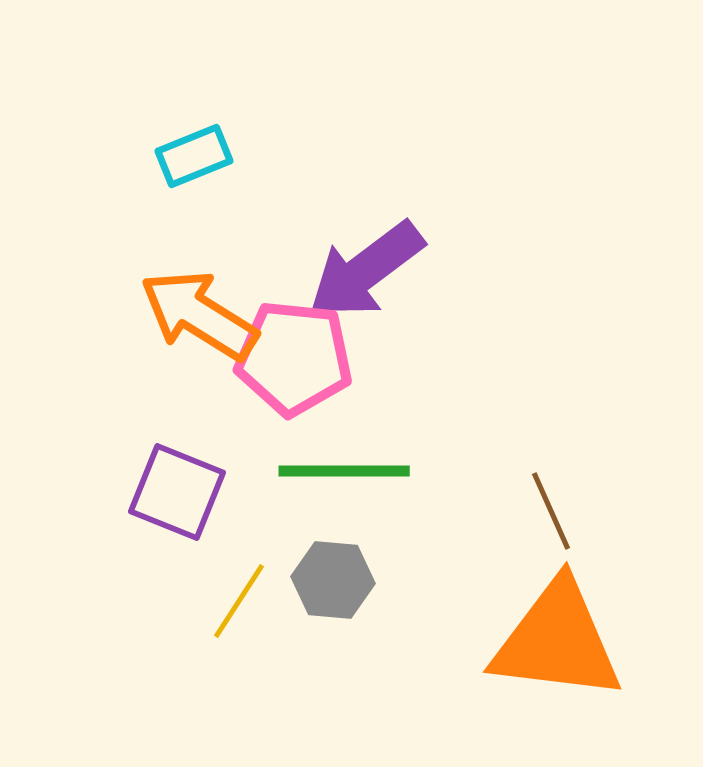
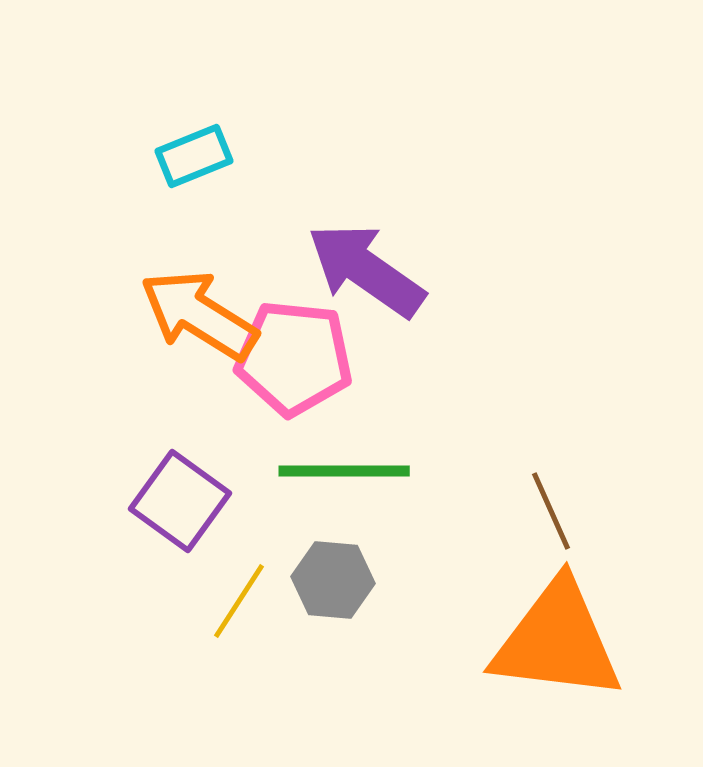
purple arrow: rotated 72 degrees clockwise
purple square: moved 3 px right, 9 px down; rotated 14 degrees clockwise
